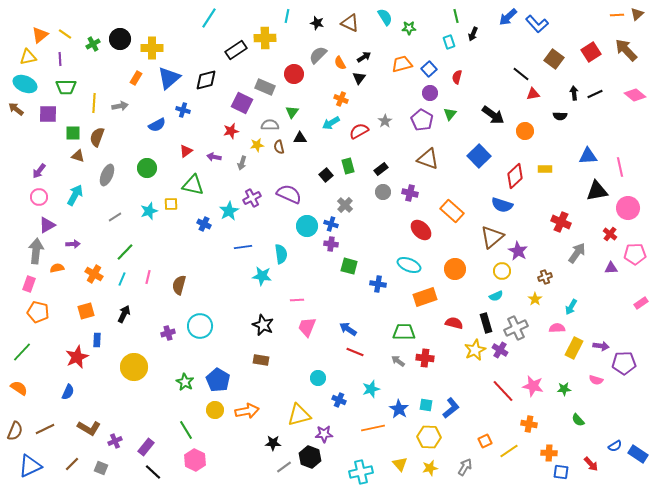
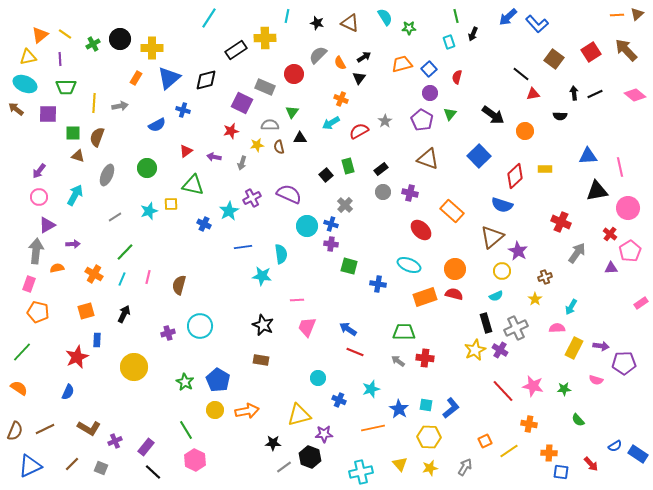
pink pentagon at (635, 254): moved 5 px left, 3 px up; rotated 30 degrees counterclockwise
red semicircle at (454, 323): moved 29 px up
